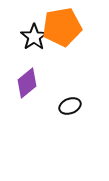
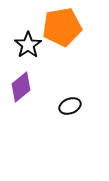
black star: moved 6 px left, 8 px down
purple diamond: moved 6 px left, 4 px down
